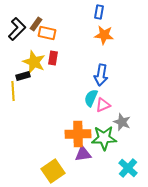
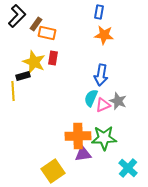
black L-shape: moved 13 px up
gray star: moved 4 px left, 21 px up
orange cross: moved 2 px down
